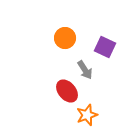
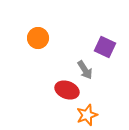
orange circle: moved 27 px left
red ellipse: moved 1 px up; rotated 30 degrees counterclockwise
